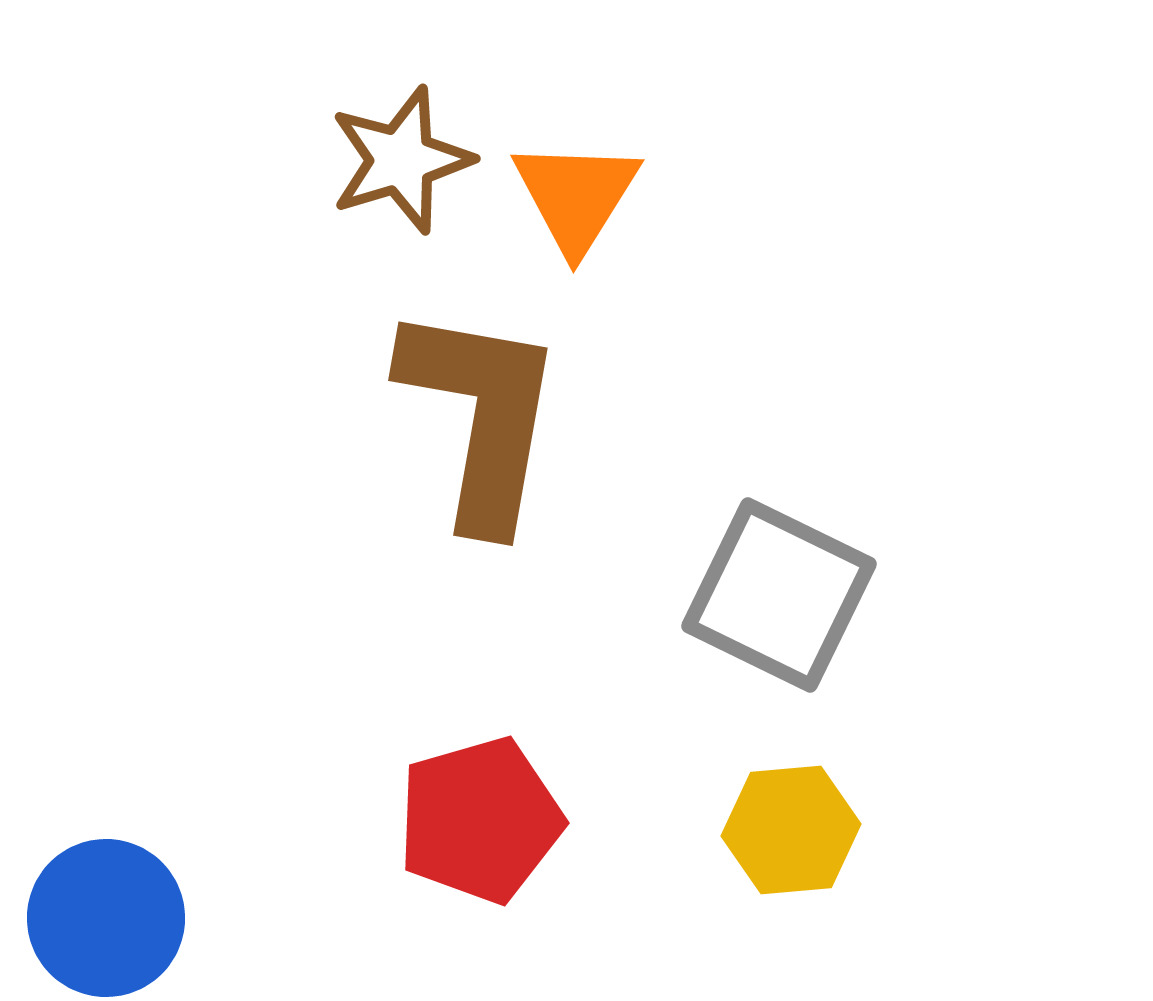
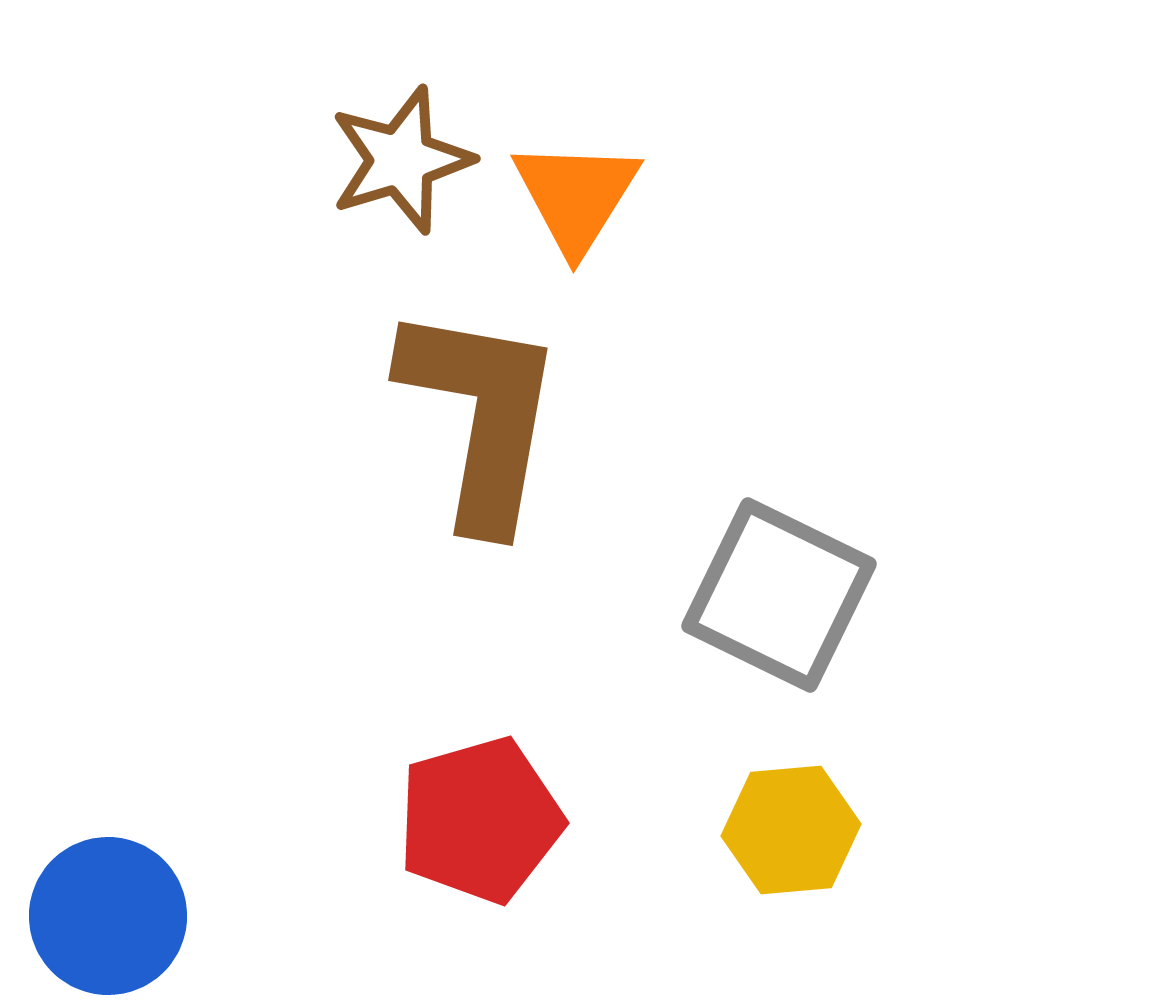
blue circle: moved 2 px right, 2 px up
